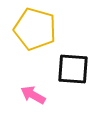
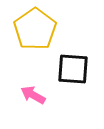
yellow pentagon: rotated 21 degrees clockwise
